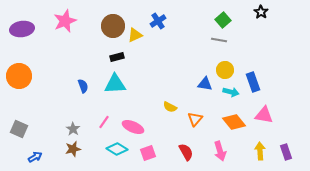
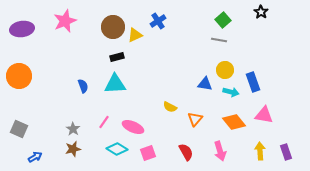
brown circle: moved 1 px down
